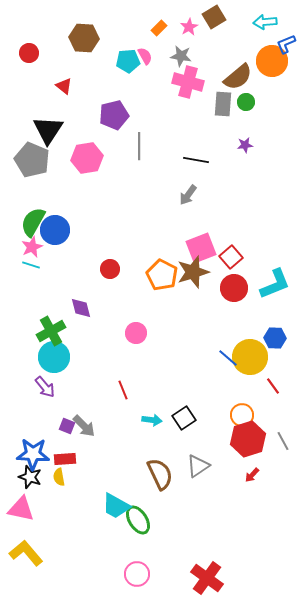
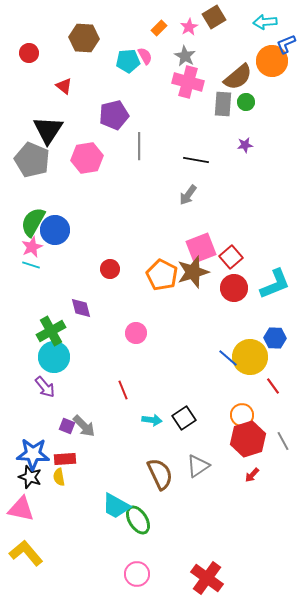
gray star at (181, 56): moved 4 px right; rotated 20 degrees clockwise
